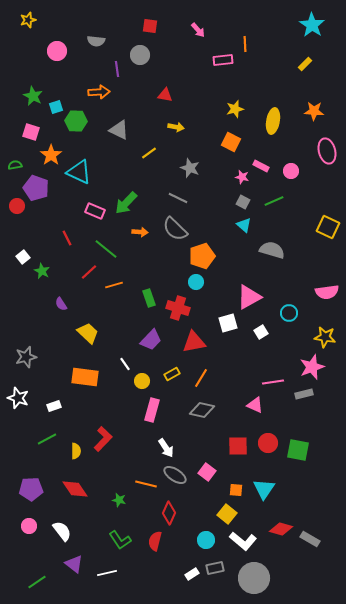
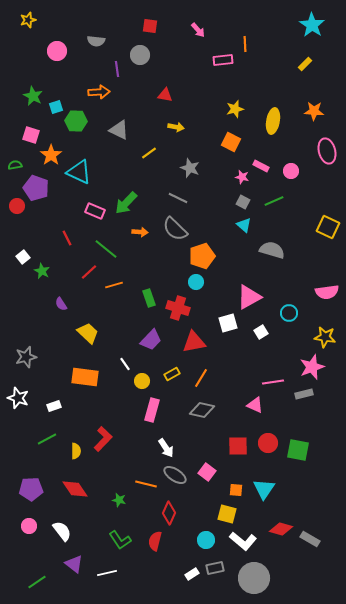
pink square at (31, 132): moved 3 px down
yellow square at (227, 514): rotated 24 degrees counterclockwise
